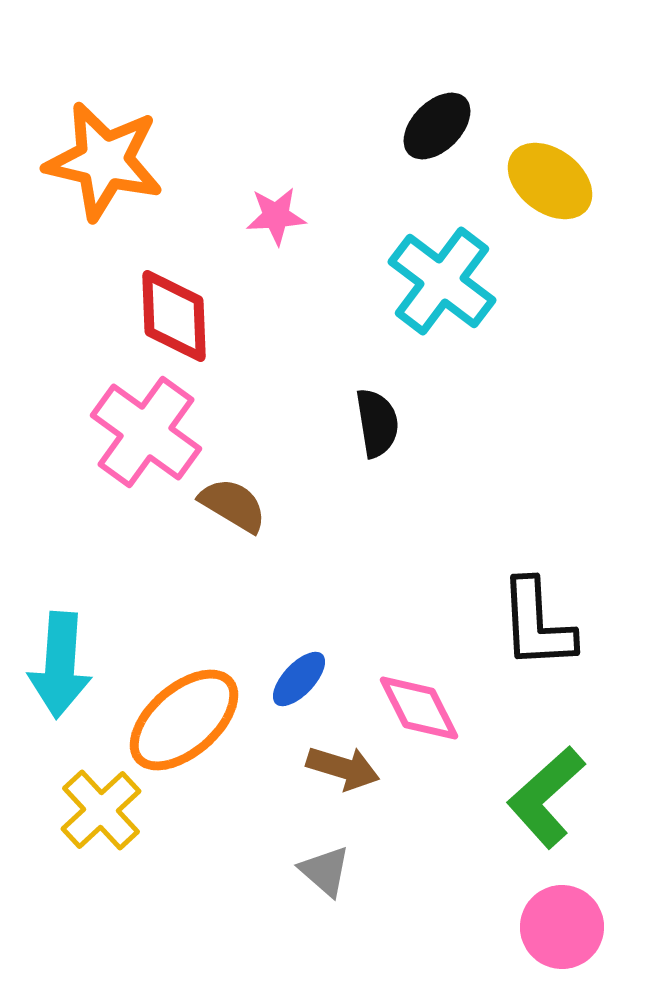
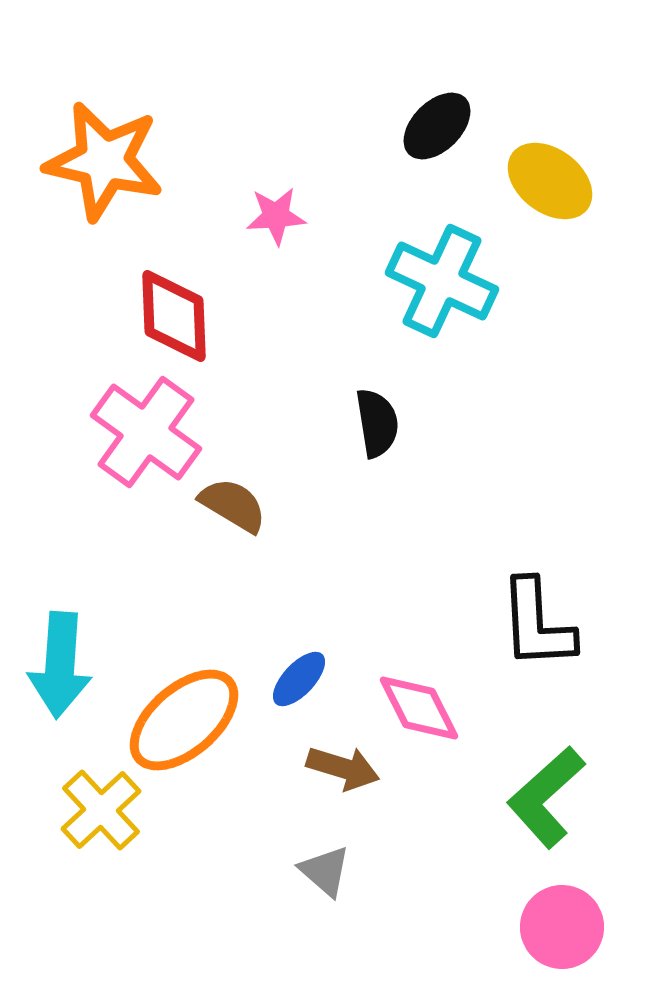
cyan cross: rotated 12 degrees counterclockwise
